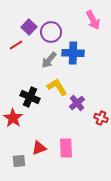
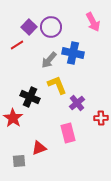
pink arrow: moved 2 px down
purple circle: moved 5 px up
red line: moved 1 px right
blue cross: rotated 10 degrees clockwise
yellow L-shape: moved 2 px up; rotated 10 degrees clockwise
red cross: rotated 24 degrees counterclockwise
pink rectangle: moved 2 px right, 15 px up; rotated 12 degrees counterclockwise
